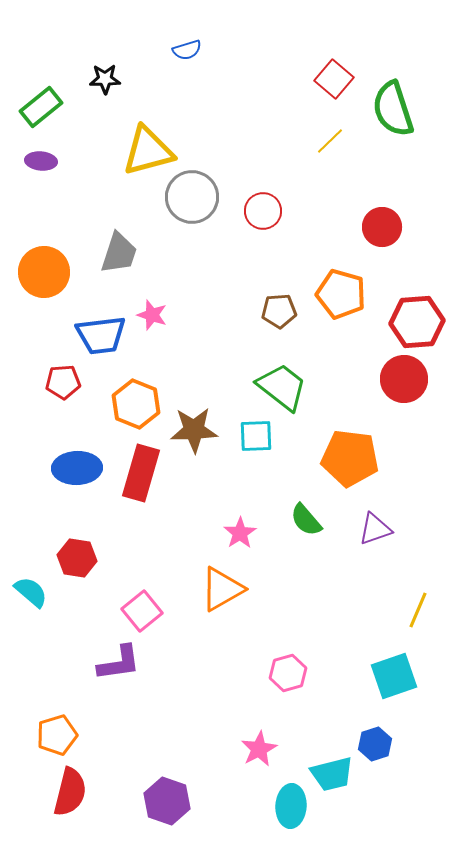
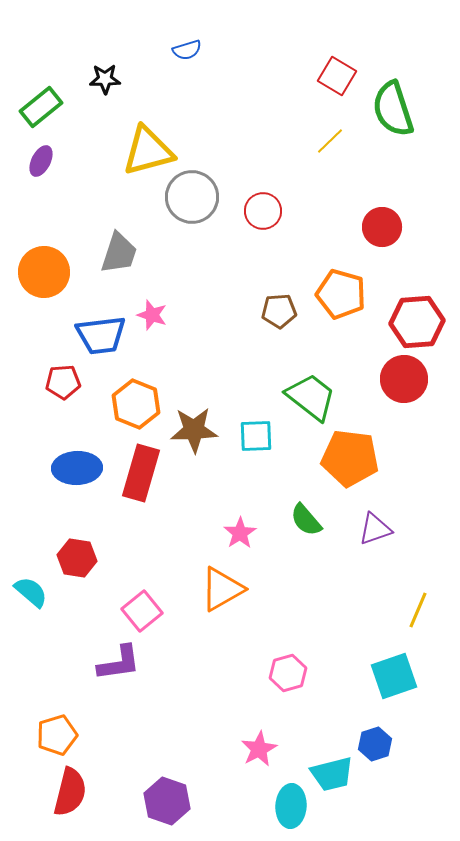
red square at (334, 79): moved 3 px right, 3 px up; rotated 9 degrees counterclockwise
purple ellipse at (41, 161): rotated 68 degrees counterclockwise
green trapezoid at (282, 387): moved 29 px right, 10 px down
